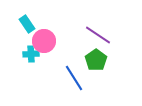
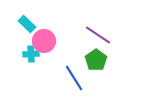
cyan rectangle: rotated 12 degrees counterclockwise
